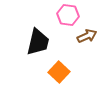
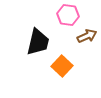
orange square: moved 3 px right, 6 px up
